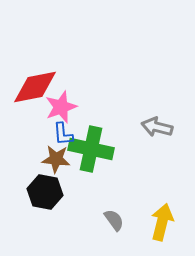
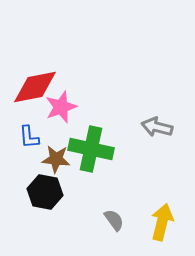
blue L-shape: moved 34 px left, 3 px down
